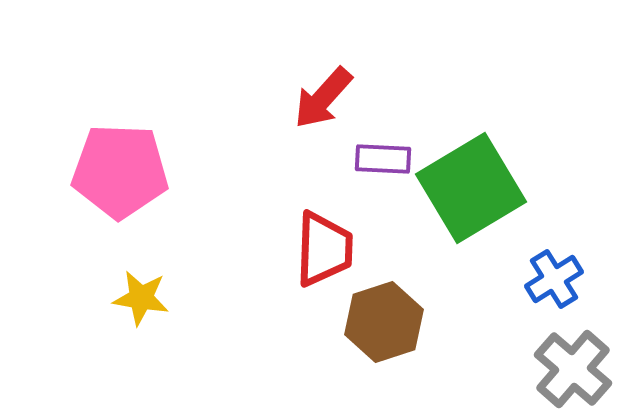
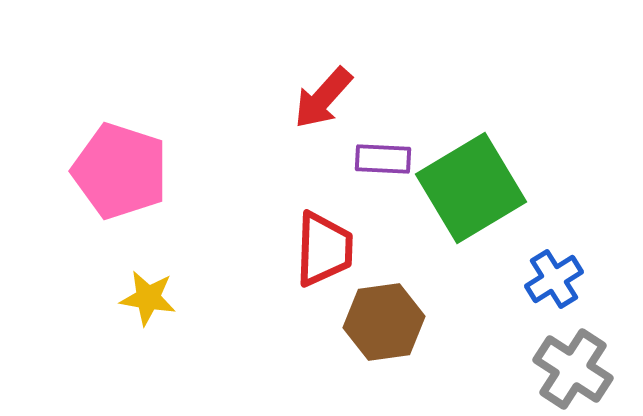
pink pentagon: rotated 16 degrees clockwise
yellow star: moved 7 px right
brown hexagon: rotated 10 degrees clockwise
gray cross: rotated 8 degrees counterclockwise
